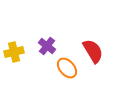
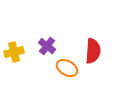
red semicircle: rotated 35 degrees clockwise
orange ellipse: rotated 20 degrees counterclockwise
